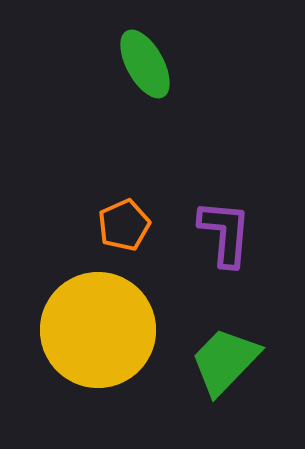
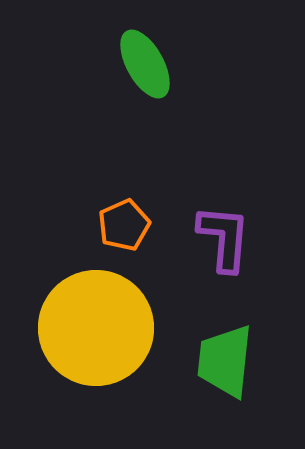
purple L-shape: moved 1 px left, 5 px down
yellow circle: moved 2 px left, 2 px up
green trapezoid: rotated 38 degrees counterclockwise
